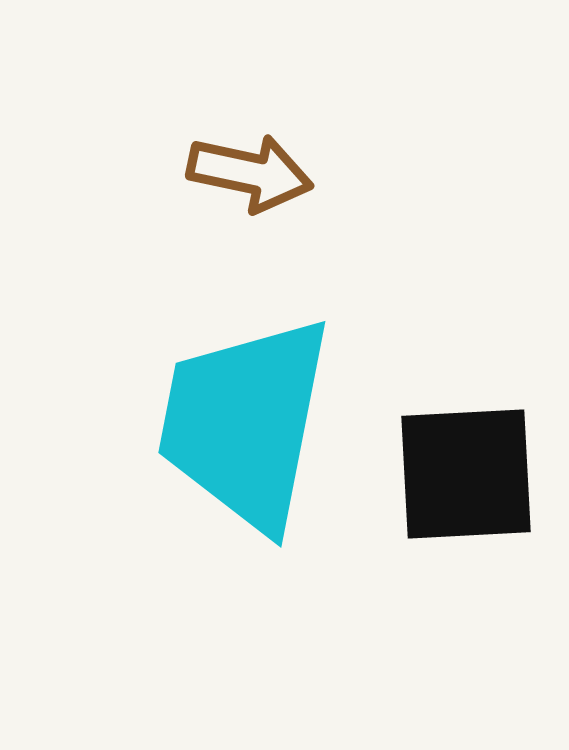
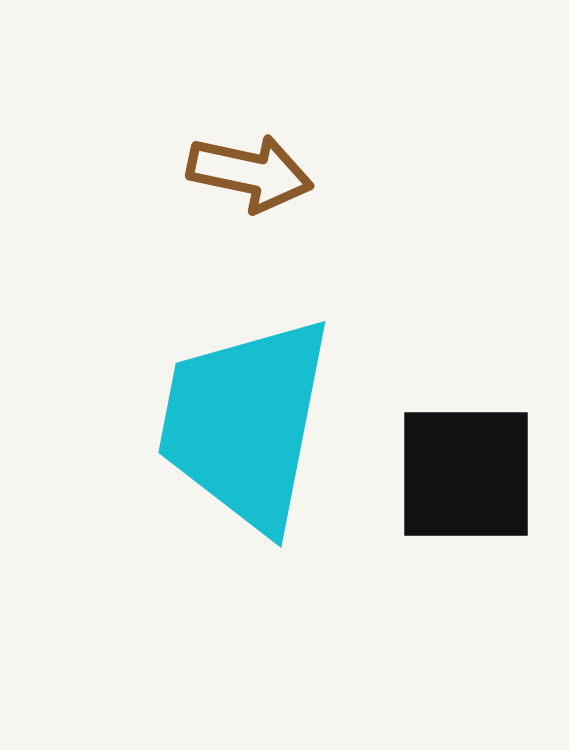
black square: rotated 3 degrees clockwise
